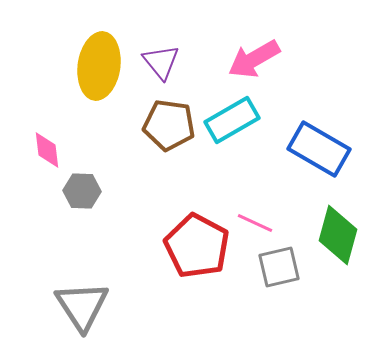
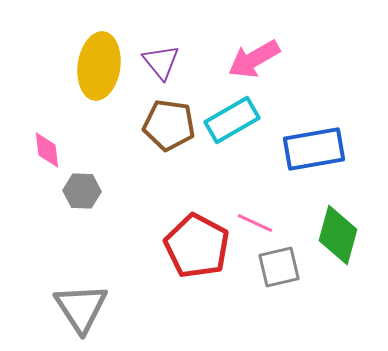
blue rectangle: moved 5 px left; rotated 40 degrees counterclockwise
gray triangle: moved 1 px left, 2 px down
